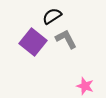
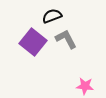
black semicircle: rotated 12 degrees clockwise
pink star: rotated 12 degrees counterclockwise
